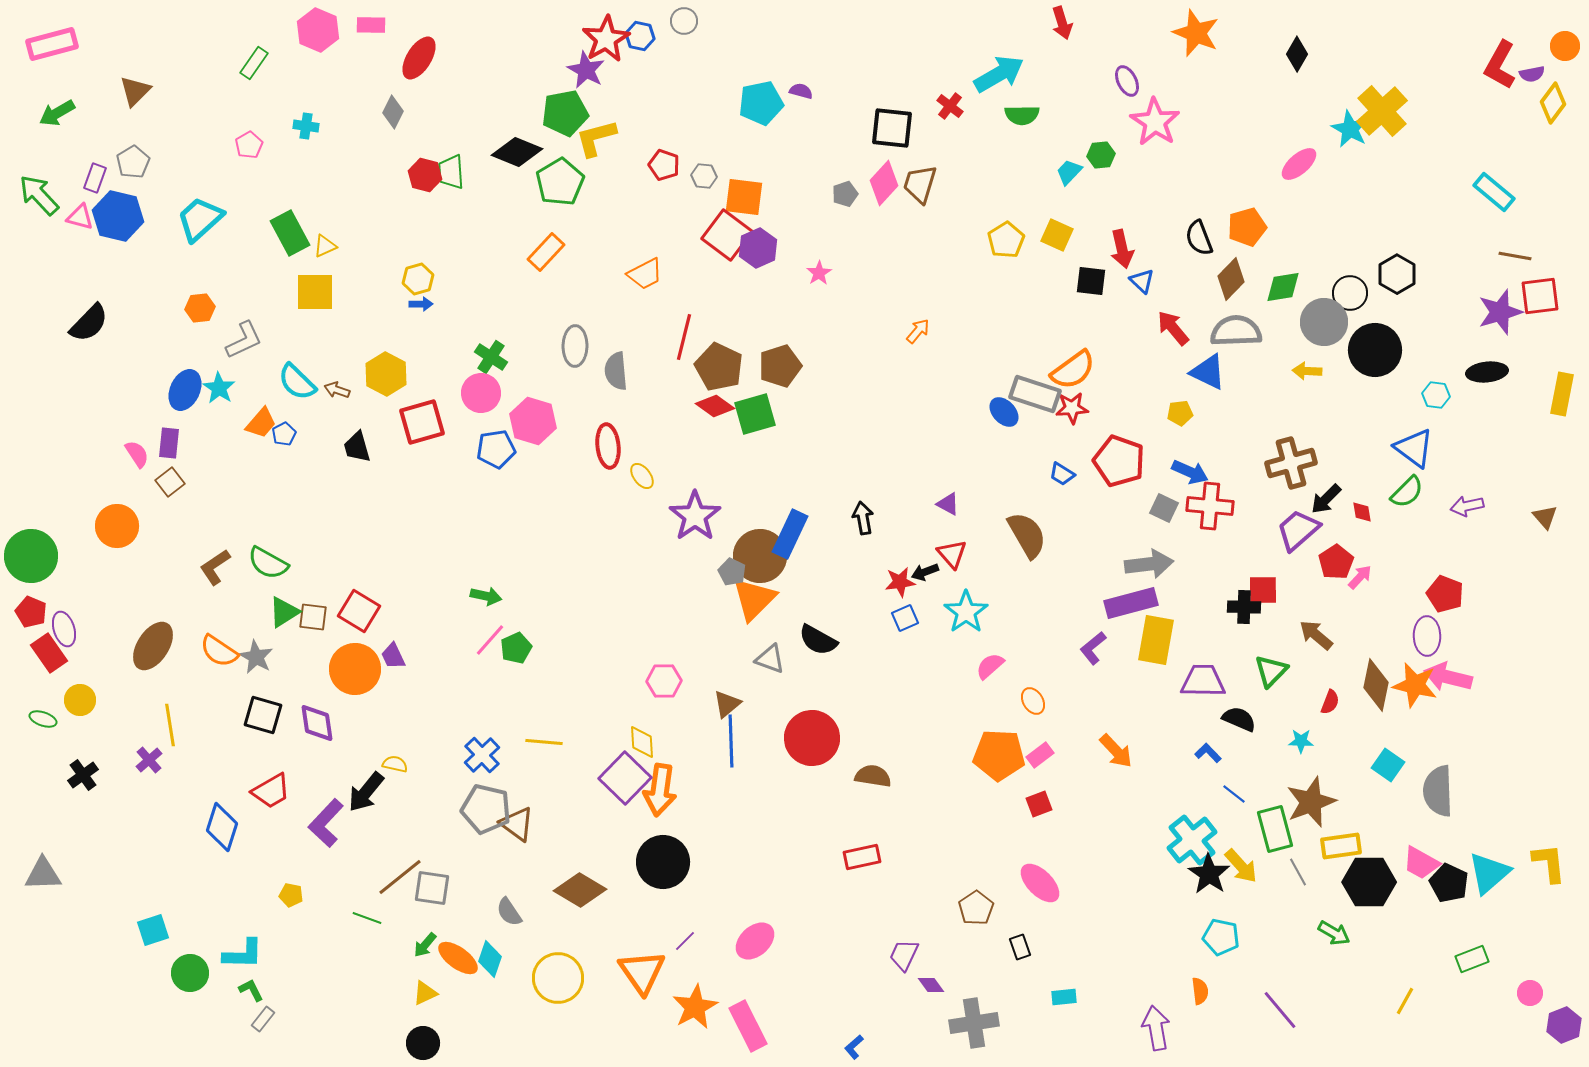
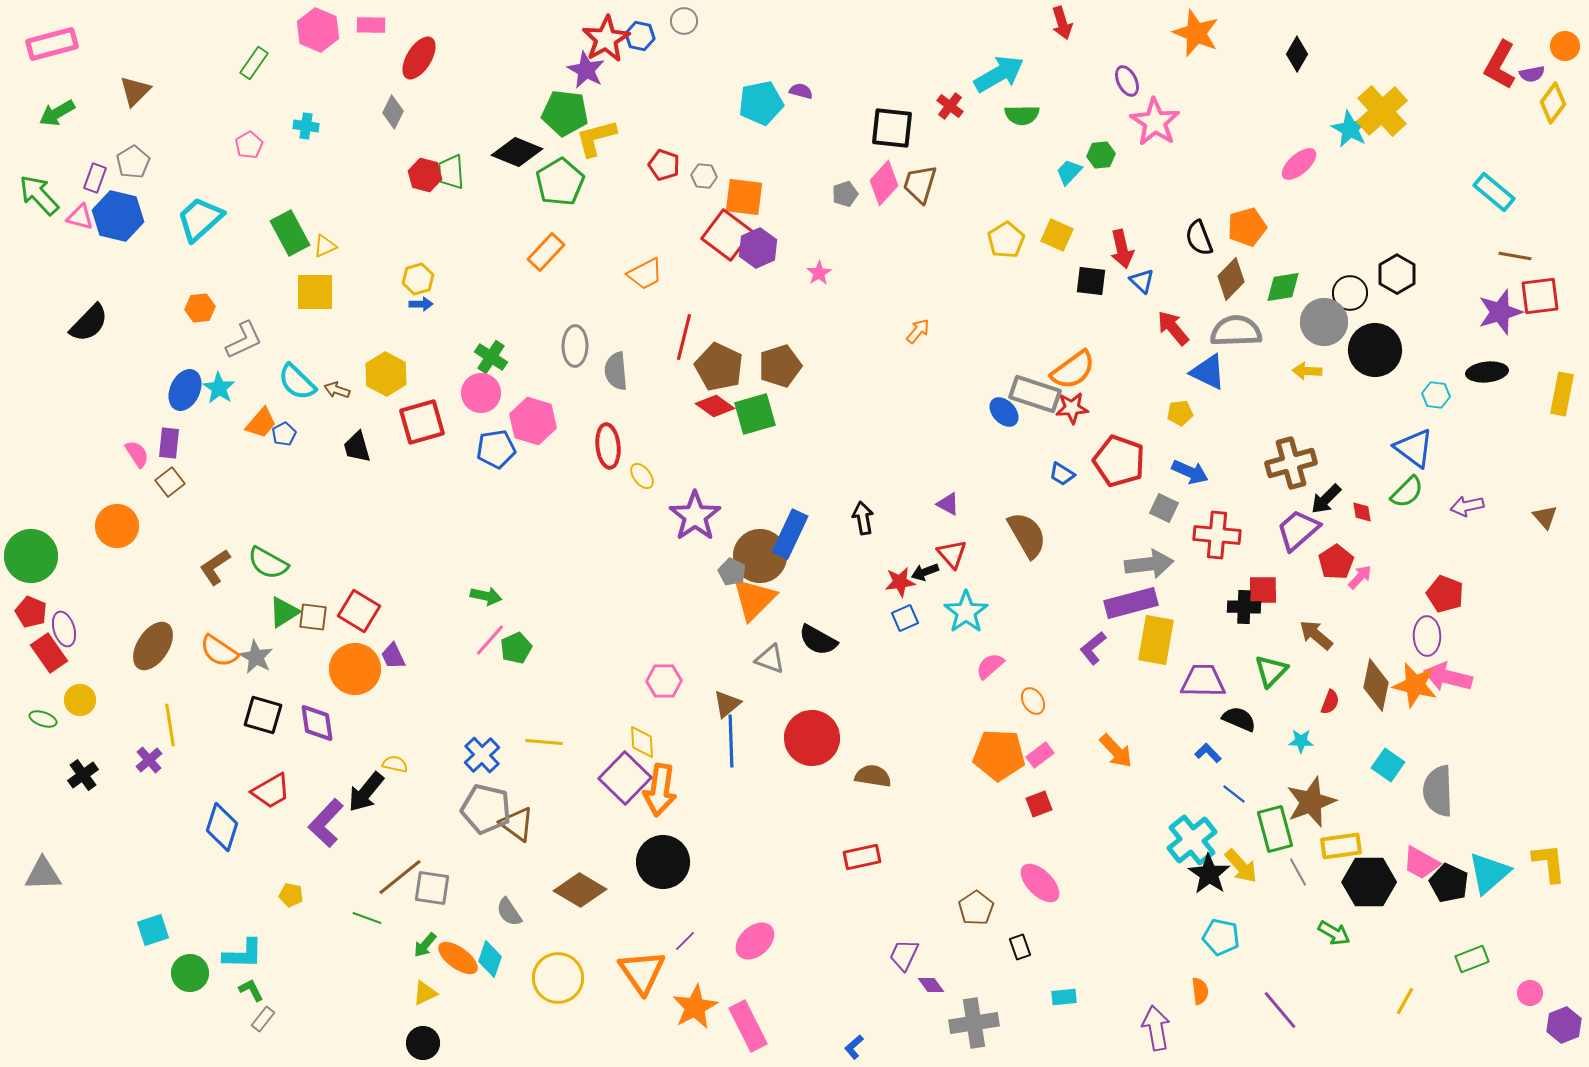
green pentagon at (565, 113): rotated 18 degrees clockwise
red cross at (1210, 506): moved 7 px right, 29 px down
